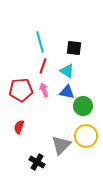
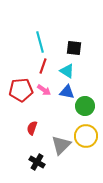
pink arrow: rotated 144 degrees clockwise
green circle: moved 2 px right
red semicircle: moved 13 px right, 1 px down
